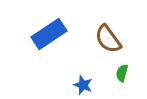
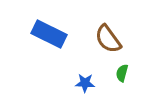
blue rectangle: rotated 60 degrees clockwise
blue star: moved 2 px right, 2 px up; rotated 18 degrees counterclockwise
